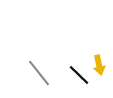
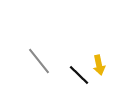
gray line: moved 12 px up
